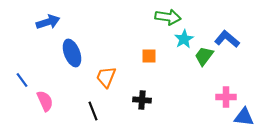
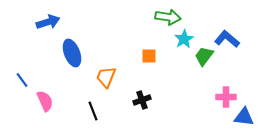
black cross: rotated 24 degrees counterclockwise
